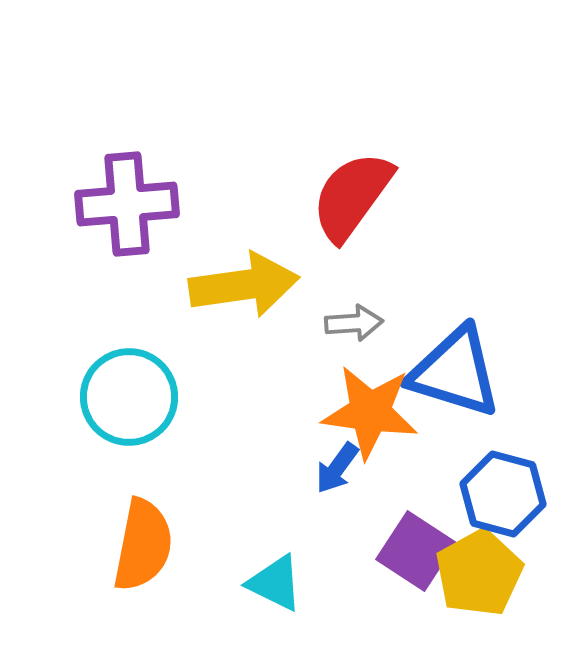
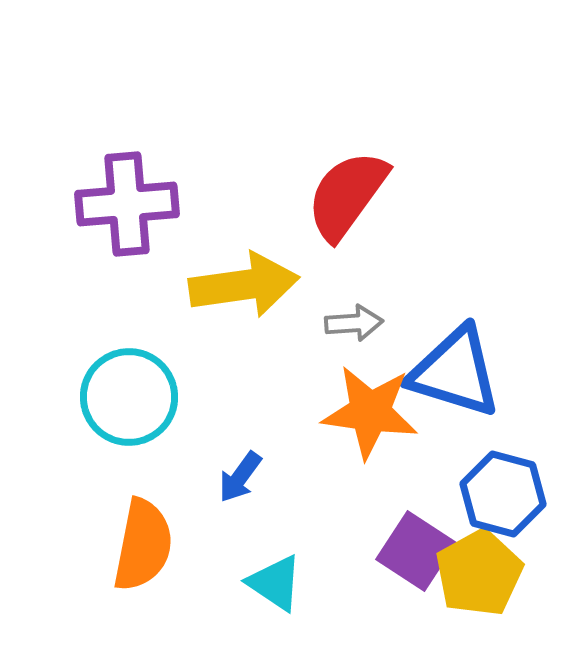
red semicircle: moved 5 px left, 1 px up
blue arrow: moved 97 px left, 9 px down
cyan triangle: rotated 8 degrees clockwise
